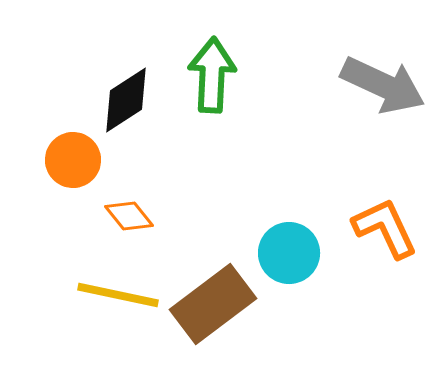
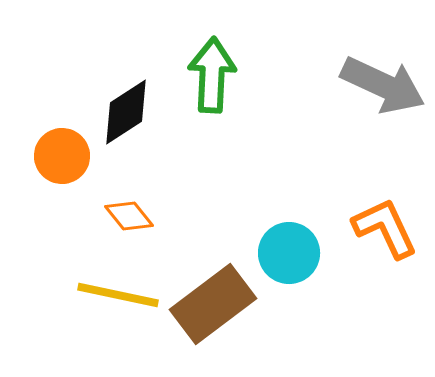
black diamond: moved 12 px down
orange circle: moved 11 px left, 4 px up
